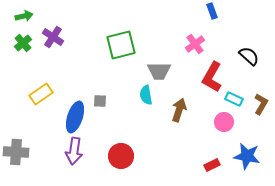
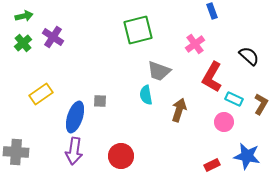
green square: moved 17 px right, 15 px up
gray trapezoid: rotated 20 degrees clockwise
